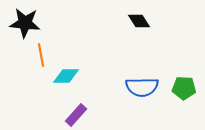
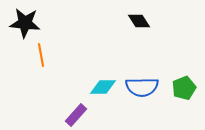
cyan diamond: moved 37 px right, 11 px down
green pentagon: rotated 25 degrees counterclockwise
